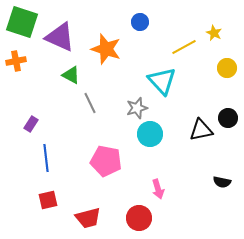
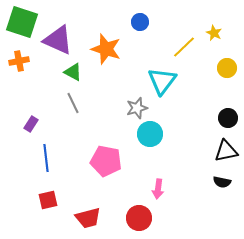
purple triangle: moved 2 px left, 3 px down
yellow line: rotated 15 degrees counterclockwise
orange cross: moved 3 px right
green triangle: moved 2 px right, 3 px up
cyan triangle: rotated 20 degrees clockwise
gray line: moved 17 px left
black triangle: moved 25 px right, 21 px down
pink arrow: rotated 24 degrees clockwise
